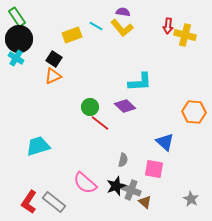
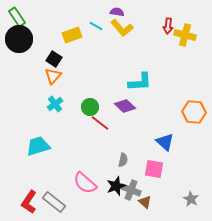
purple semicircle: moved 6 px left
cyan cross: moved 39 px right, 46 px down; rotated 21 degrees clockwise
orange triangle: rotated 24 degrees counterclockwise
